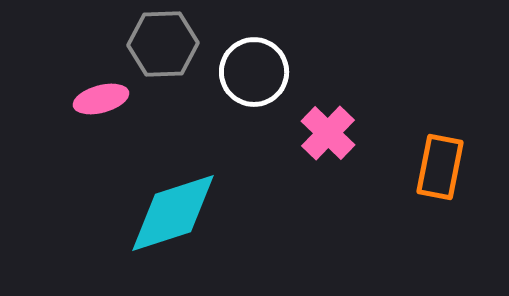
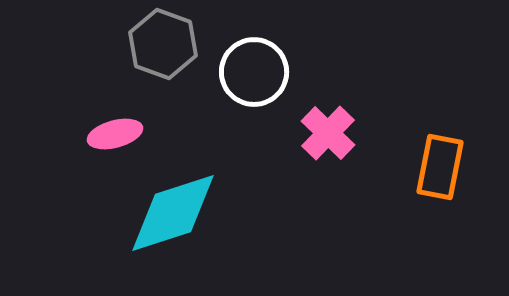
gray hexagon: rotated 22 degrees clockwise
pink ellipse: moved 14 px right, 35 px down
